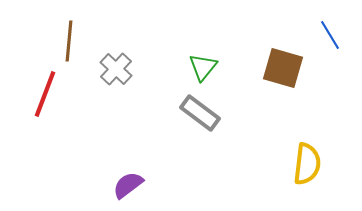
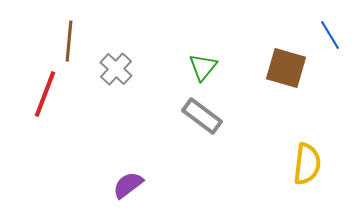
brown square: moved 3 px right
gray rectangle: moved 2 px right, 3 px down
